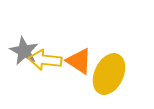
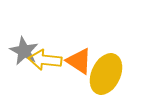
yellow ellipse: moved 3 px left
